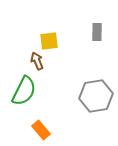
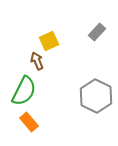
gray rectangle: rotated 42 degrees clockwise
yellow square: rotated 18 degrees counterclockwise
gray hexagon: rotated 24 degrees counterclockwise
orange rectangle: moved 12 px left, 8 px up
